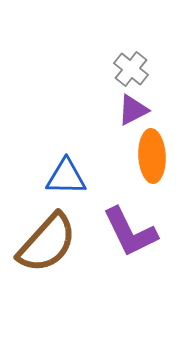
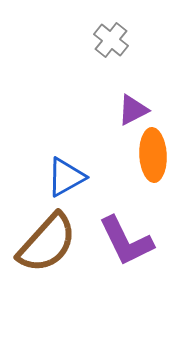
gray cross: moved 20 px left, 29 px up
orange ellipse: moved 1 px right, 1 px up
blue triangle: rotated 30 degrees counterclockwise
purple L-shape: moved 4 px left, 9 px down
